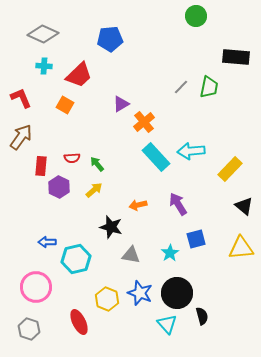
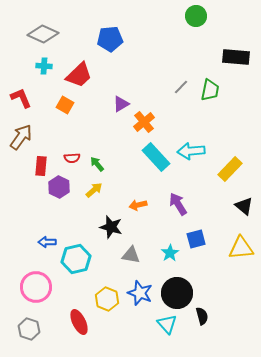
green trapezoid: moved 1 px right, 3 px down
